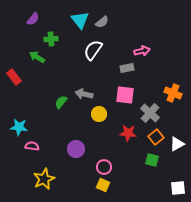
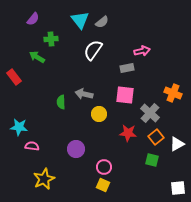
green semicircle: rotated 40 degrees counterclockwise
